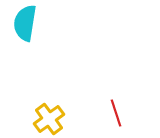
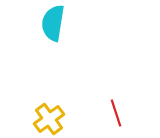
cyan semicircle: moved 28 px right
